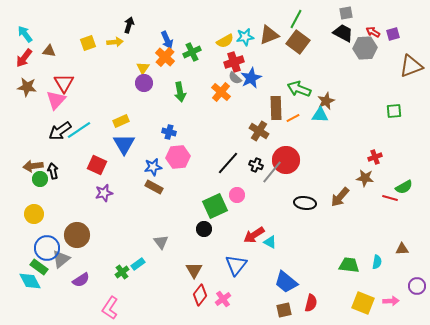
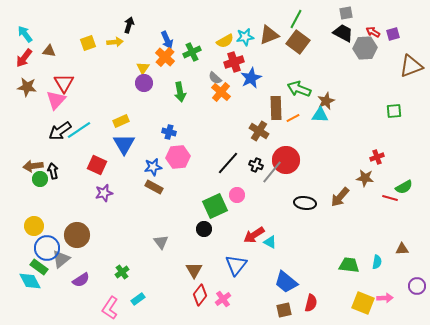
gray semicircle at (235, 78): moved 20 px left
red cross at (375, 157): moved 2 px right
yellow circle at (34, 214): moved 12 px down
cyan rectangle at (138, 264): moved 35 px down
pink arrow at (391, 301): moved 6 px left, 3 px up
